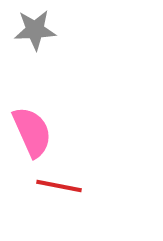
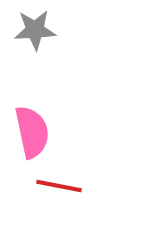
pink semicircle: rotated 12 degrees clockwise
